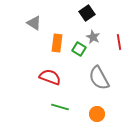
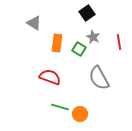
orange circle: moved 17 px left
